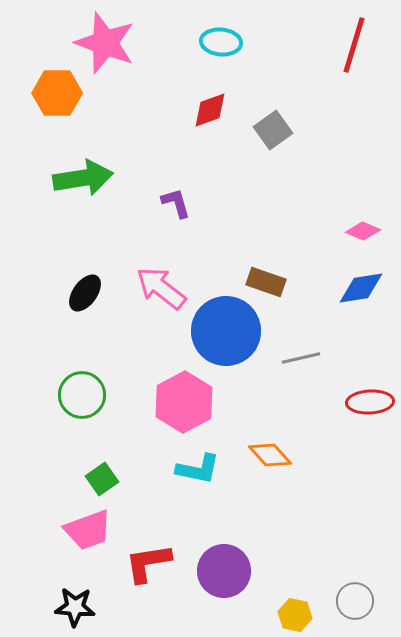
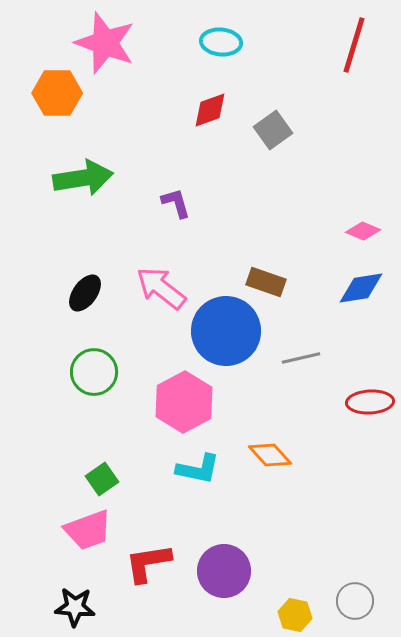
green circle: moved 12 px right, 23 px up
